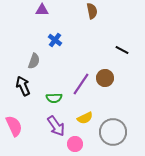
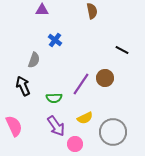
gray semicircle: moved 1 px up
